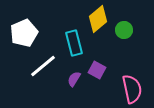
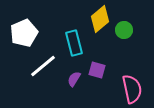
yellow diamond: moved 2 px right
purple square: rotated 12 degrees counterclockwise
